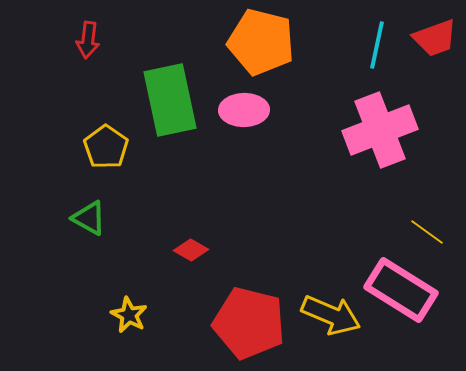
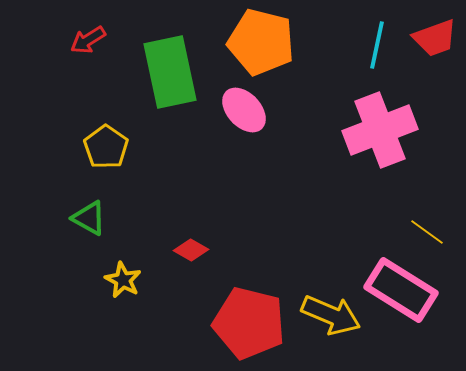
red arrow: rotated 51 degrees clockwise
green rectangle: moved 28 px up
pink ellipse: rotated 48 degrees clockwise
yellow star: moved 6 px left, 35 px up
